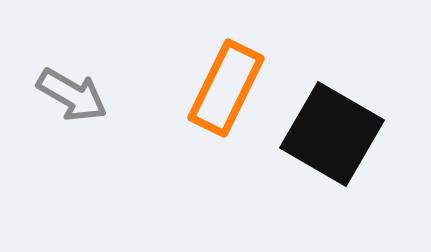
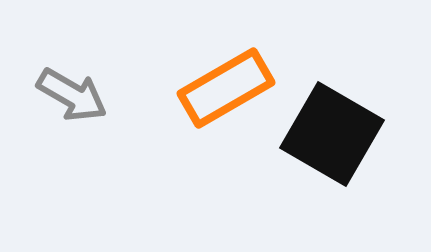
orange rectangle: rotated 34 degrees clockwise
